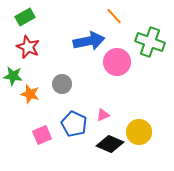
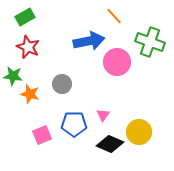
pink triangle: rotated 32 degrees counterclockwise
blue pentagon: rotated 25 degrees counterclockwise
